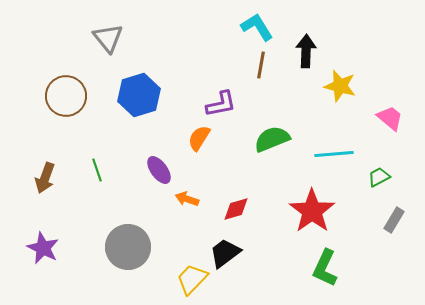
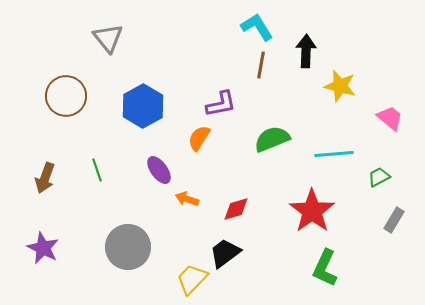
blue hexagon: moved 4 px right, 11 px down; rotated 12 degrees counterclockwise
